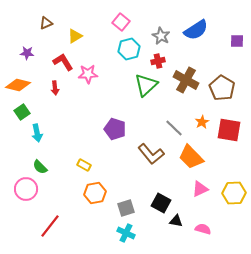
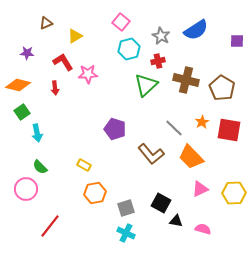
brown cross: rotated 15 degrees counterclockwise
